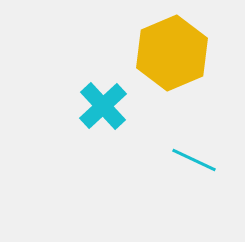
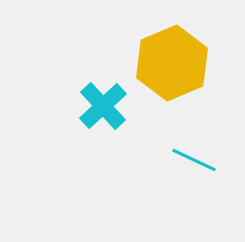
yellow hexagon: moved 10 px down
